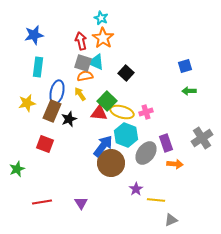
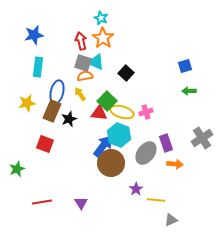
cyan hexagon: moved 7 px left
